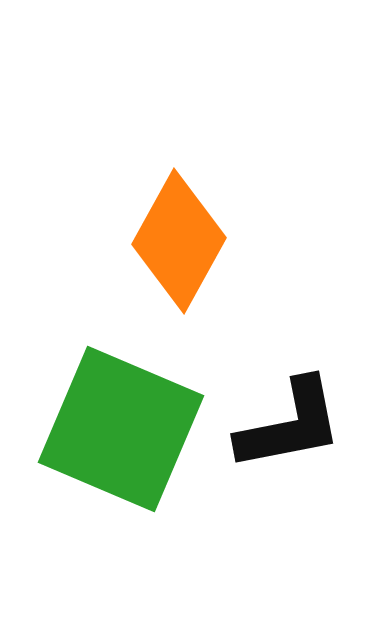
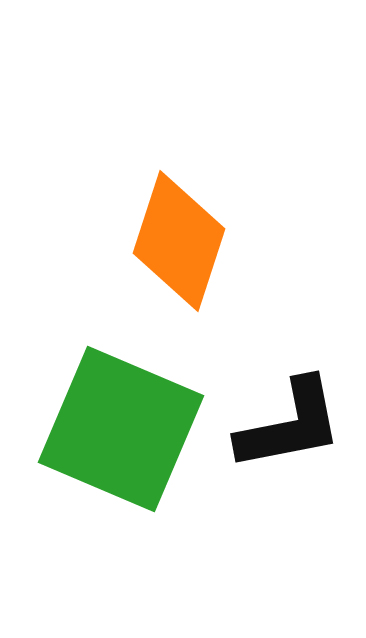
orange diamond: rotated 11 degrees counterclockwise
